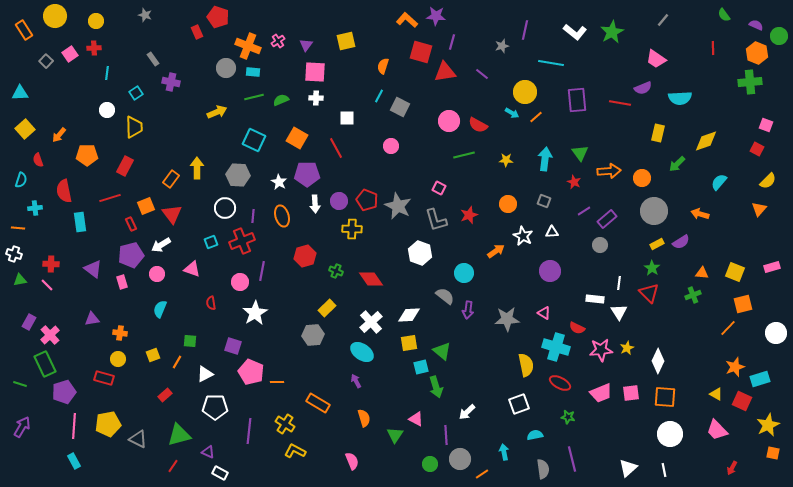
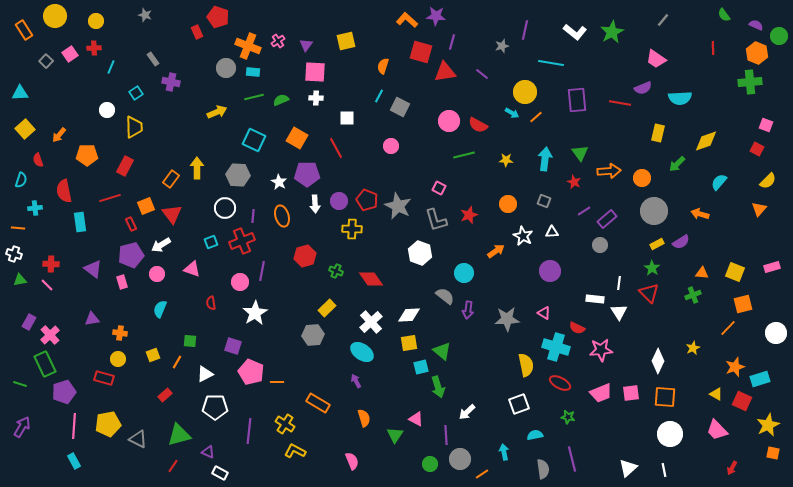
cyan line at (107, 73): moved 4 px right, 6 px up; rotated 16 degrees clockwise
yellow star at (627, 348): moved 66 px right
green arrow at (436, 387): moved 2 px right
